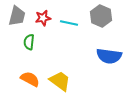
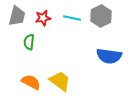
gray hexagon: rotated 10 degrees clockwise
cyan line: moved 3 px right, 5 px up
orange semicircle: moved 1 px right, 3 px down
